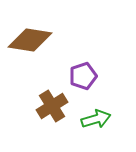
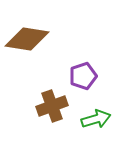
brown diamond: moved 3 px left, 1 px up
brown cross: rotated 12 degrees clockwise
